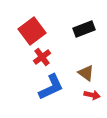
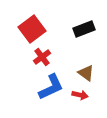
red square: moved 2 px up
red arrow: moved 12 px left
